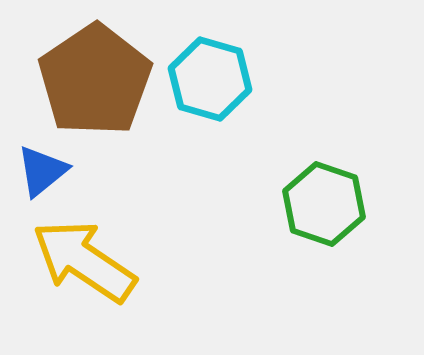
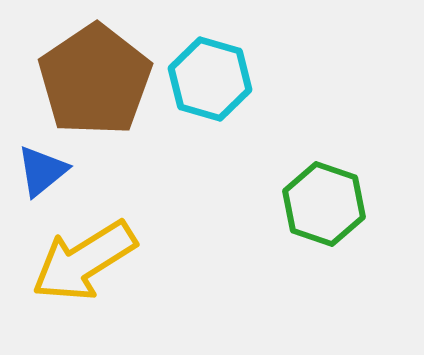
yellow arrow: rotated 66 degrees counterclockwise
